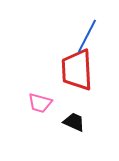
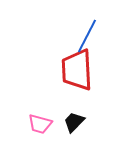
pink trapezoid: moved 21 px down
black trapezoid: rotated 70 degrees counterclockwise
